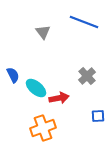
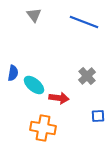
gray triangle: moved 9 px left, 17 px up
blue semicircle: moved 2 px up; rotated 35 degrees clockwise
cyan ellipse: moved 2 px left, 3 px up
red arrow: rotated 18 degrees clockwise
orange cross: rotated 30 degrees clockwise
